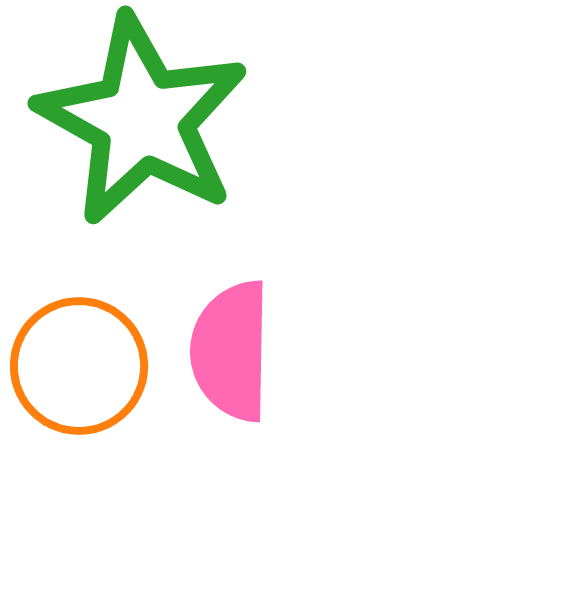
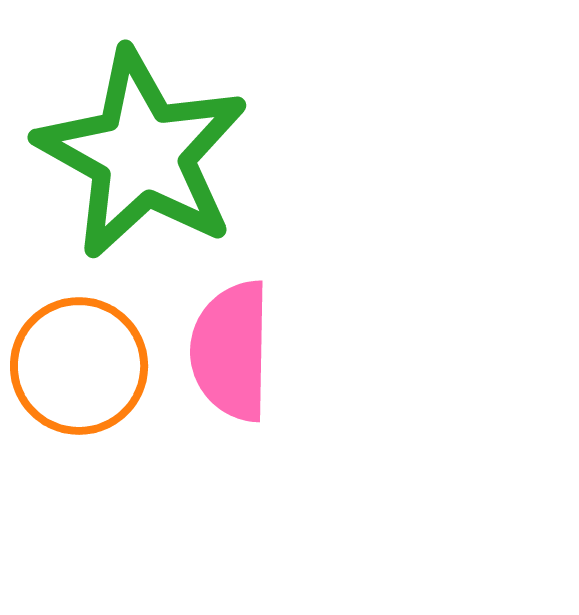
green star: moved 34 px down
